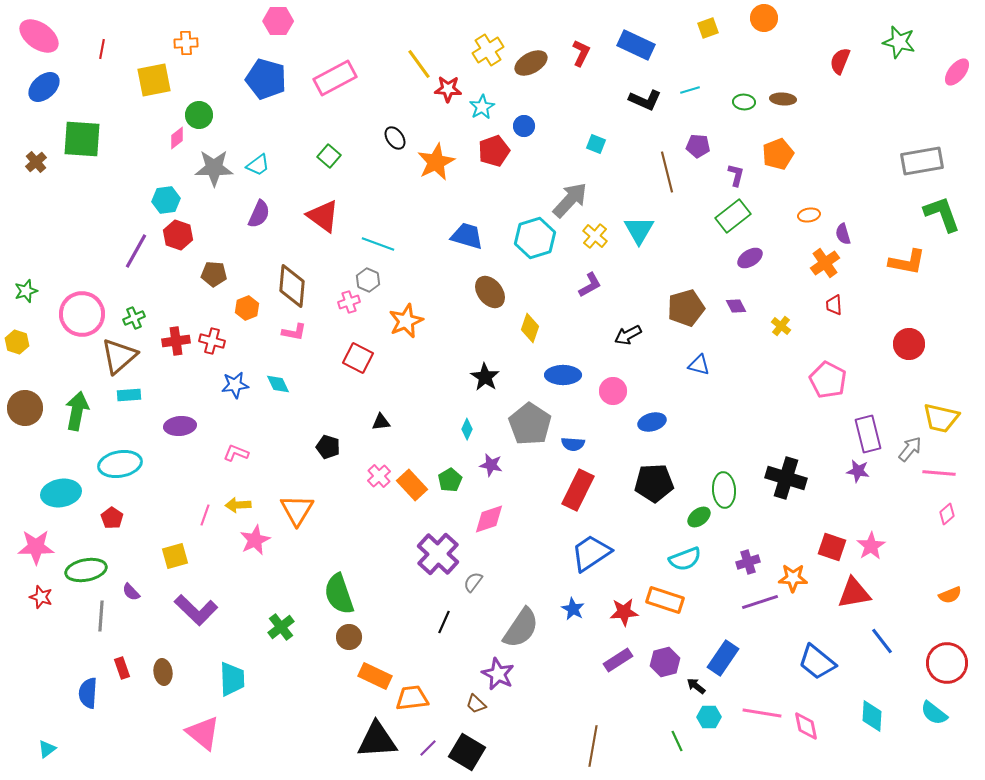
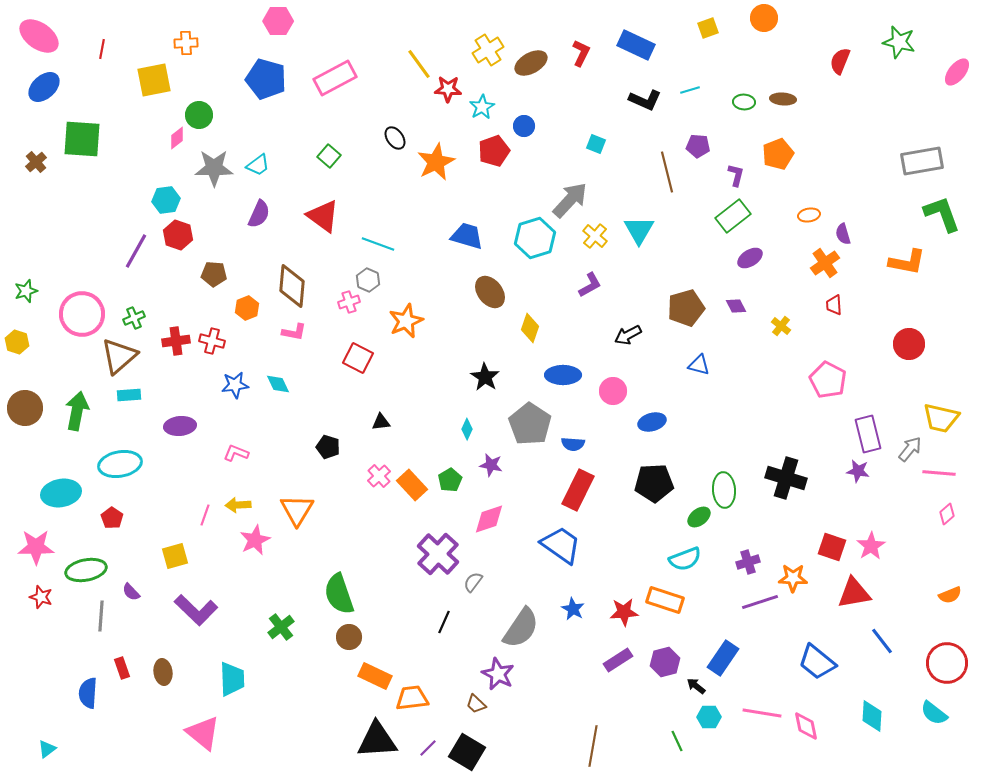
blue trapezoid at (591, 553): moved 30 px left, 8 px up; rotated 69 degrees clockwise
